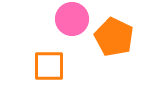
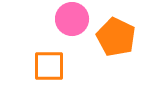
orange pentagon: moved 2 px right
